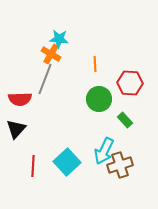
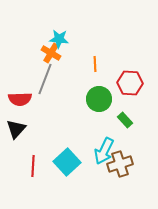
orange cross: moved 1 px up
brown cross: moved 1 px up
